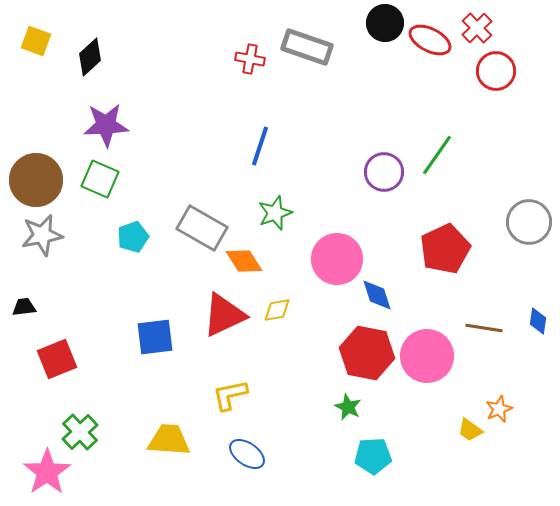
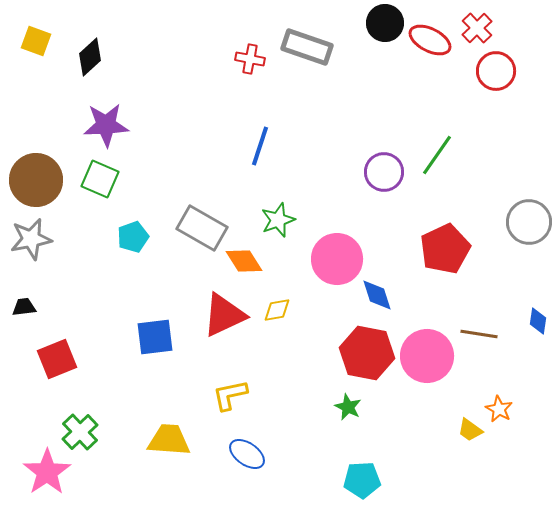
green star at (275, 213): moved 3 px right, 7 px down
gray star at (42, 235): moved 11 px left, 4 px down
brown line at (484, 328): moved 5 px left, 6 px down
orange star at (499, 409): rotated 20 degrees counterclockwise
cyan pentagon at (373, 456): moved 11 px left, 24 px down
